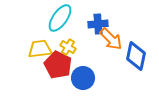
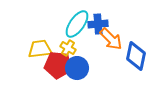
cyan ellipse: moved 17 px right, 6 px down
yellow cross: moved 1 px down
red pentagon: rotated 20 degrees counterclockwise
blue circle: moved 6 px left, 10 px up
